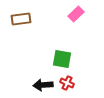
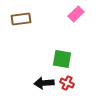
black arrow: moved 1 px right, 2 px up
